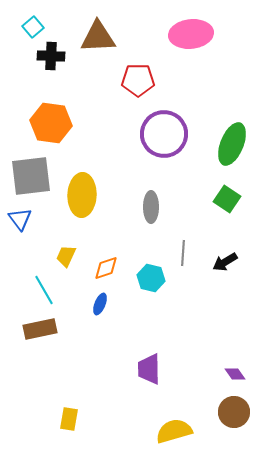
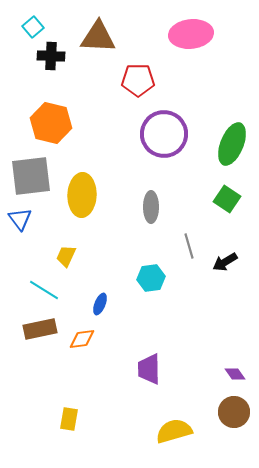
brown triangle: rotated 6 degrees clockwise
orange hexagon: rotated 6 degrees clockwise
gray line: moved 6 px right, 7 px up; rotated 20 degrees counterclockwise
orange diamond: moved 24 px left, 71 px down; rotated 12 degrees clockwise
cyan hexagon: rotated 20 degrees counterclockwise
cyan line: rotated 28 degrees counterclockwise
